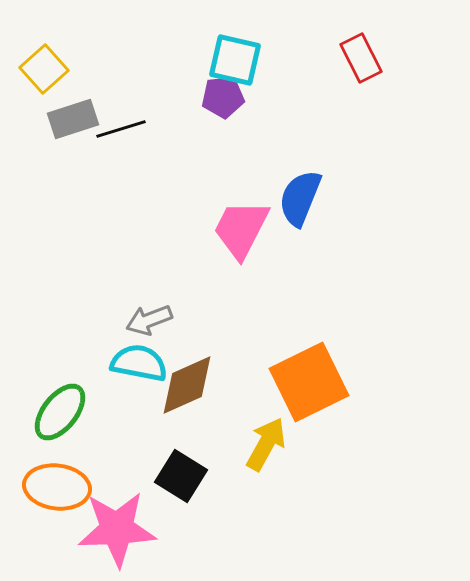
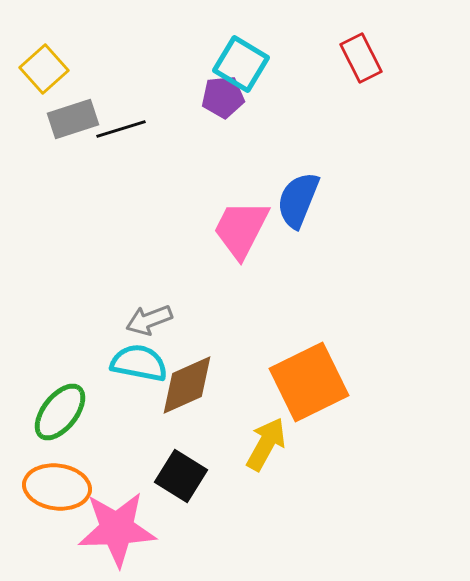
cyan square: moved 6 px right, 4 px down; rotated 18 degrees clockwise
blue semicircle: moved 2 px left, 2 px down
